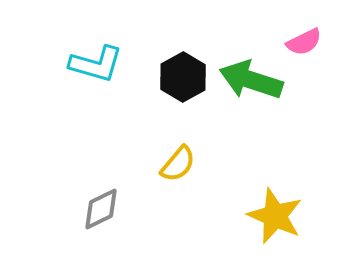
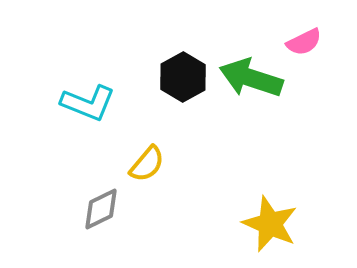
cyan L-shape: moved 8 px left, 39 px down; rotated 6 degrees clockwise
green arrow: moved 2 px up
yellow semicircle: moved 31 px left
yellow star: moved 5 px left, 8 px down
